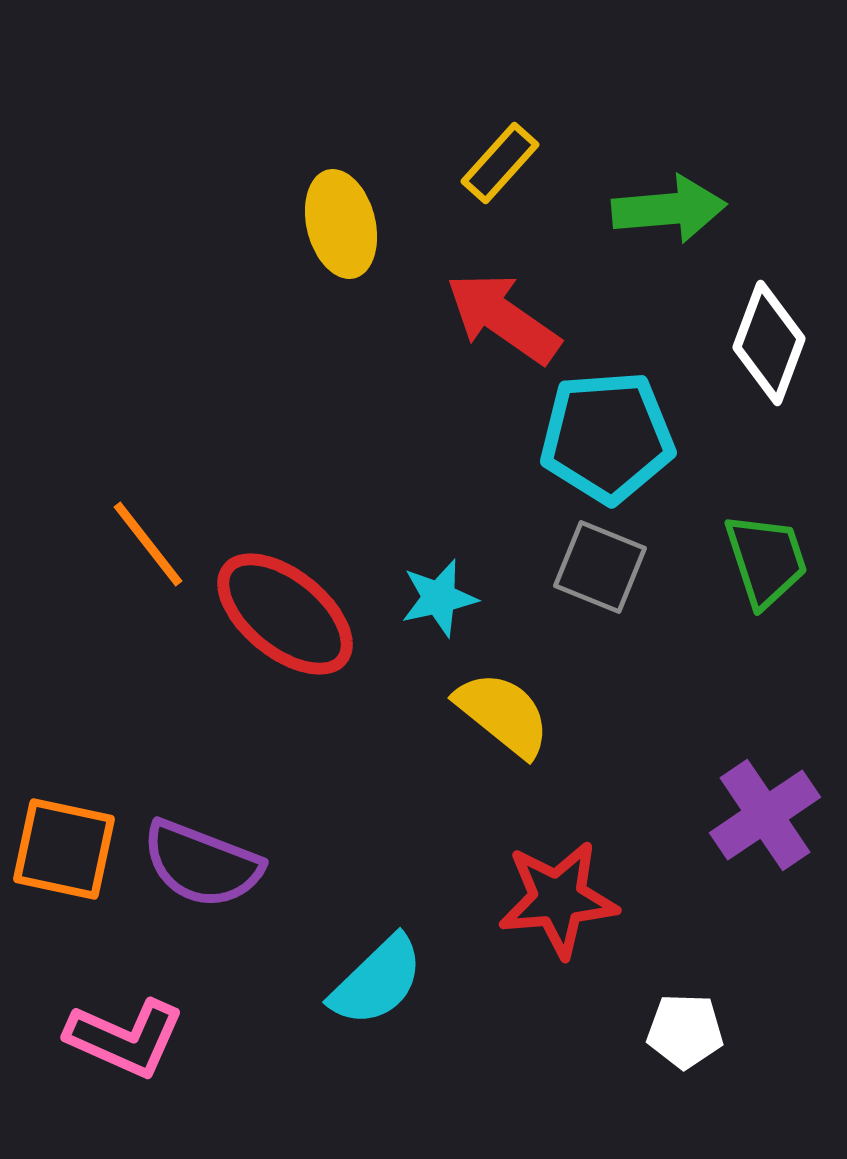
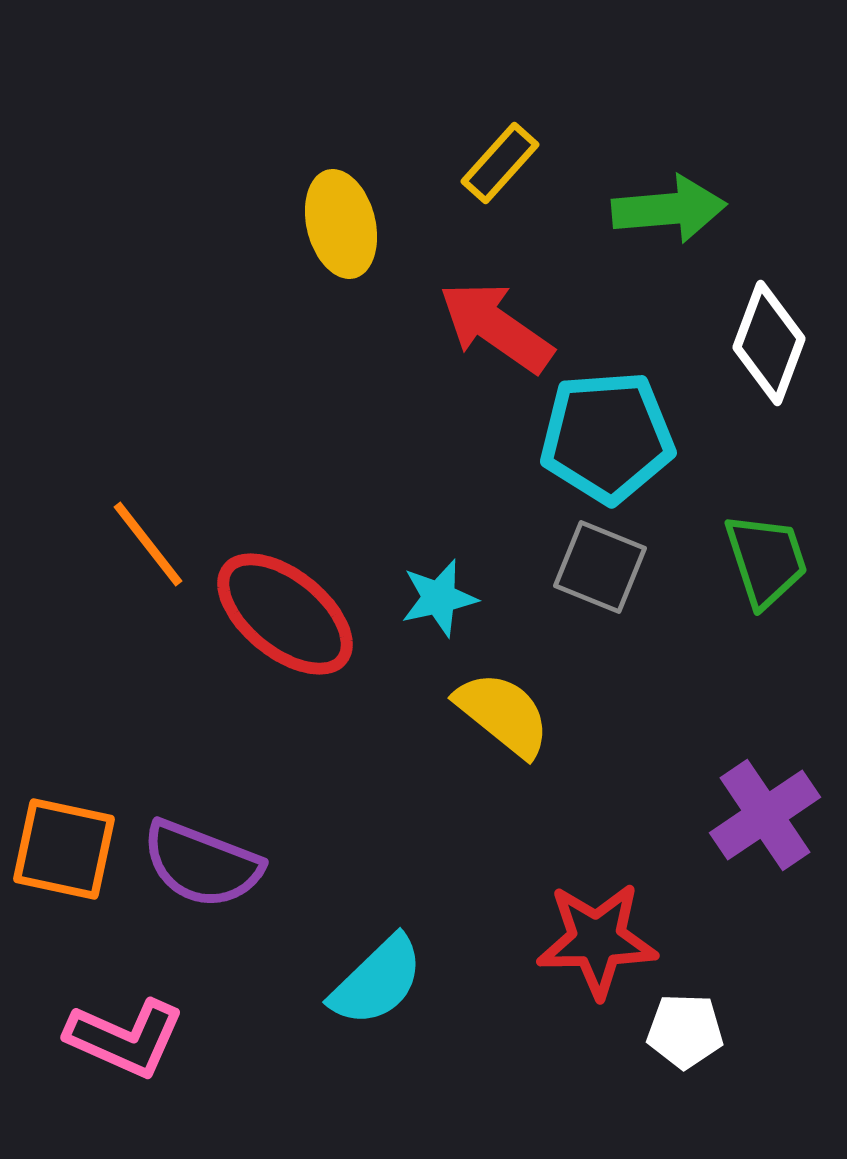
red arrow: moved 7 px left, 9 px down
red star: moved 39 px right, 41 px down; rotated 4 degrees clockwise
